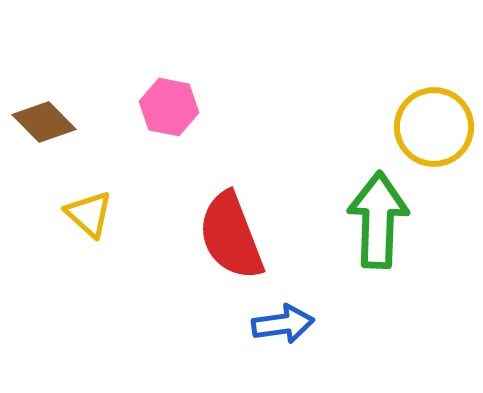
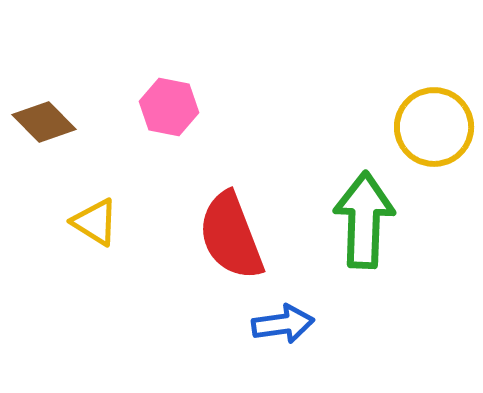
yellow triangle: moved 6 px right, 8 px down; rotated 10 degrees counterclockwise
green arrow: moved 14 px left
